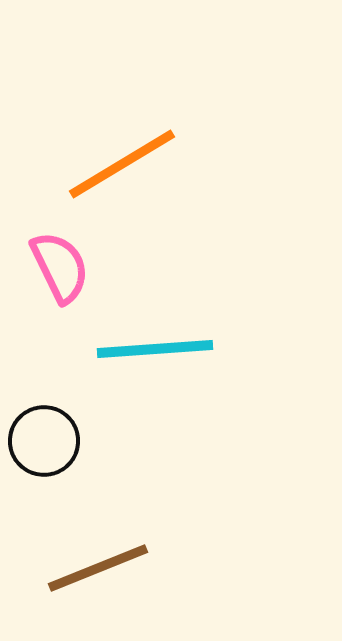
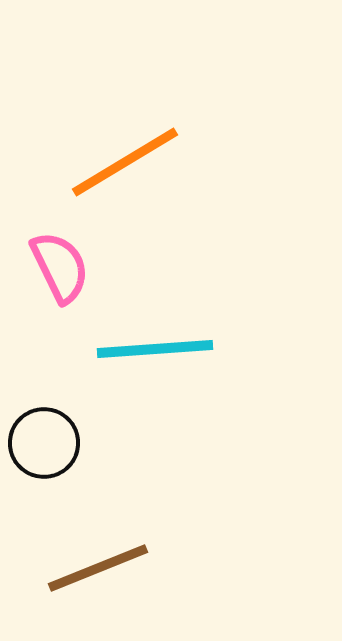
orange line: moved 3 px right, 2 px up
black circle: moved 2 px down
